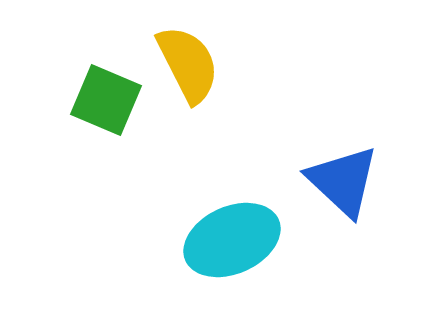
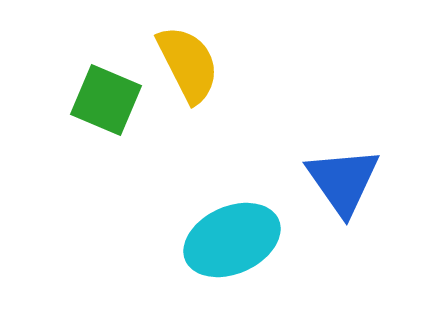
blue triangle: rotated 12 degrees clockwise
